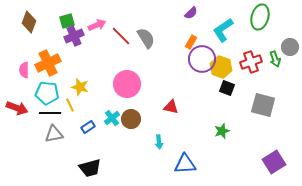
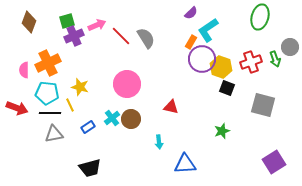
cyan L-shape: moved 15 px left
